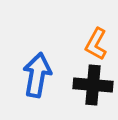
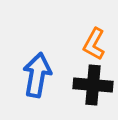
orange L-shape: moved 2 px left
